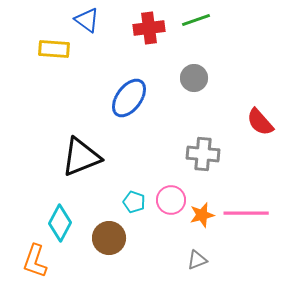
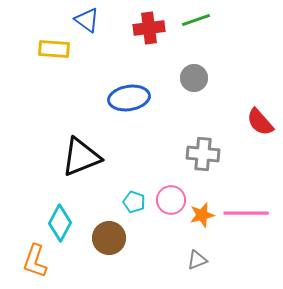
blue ellipse: rotated 45 degrees clockwise
